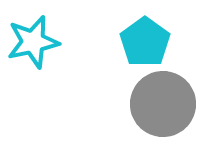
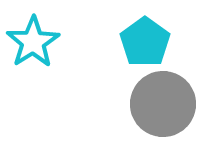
cyan star: rotated 20 degrees counterclockwise
